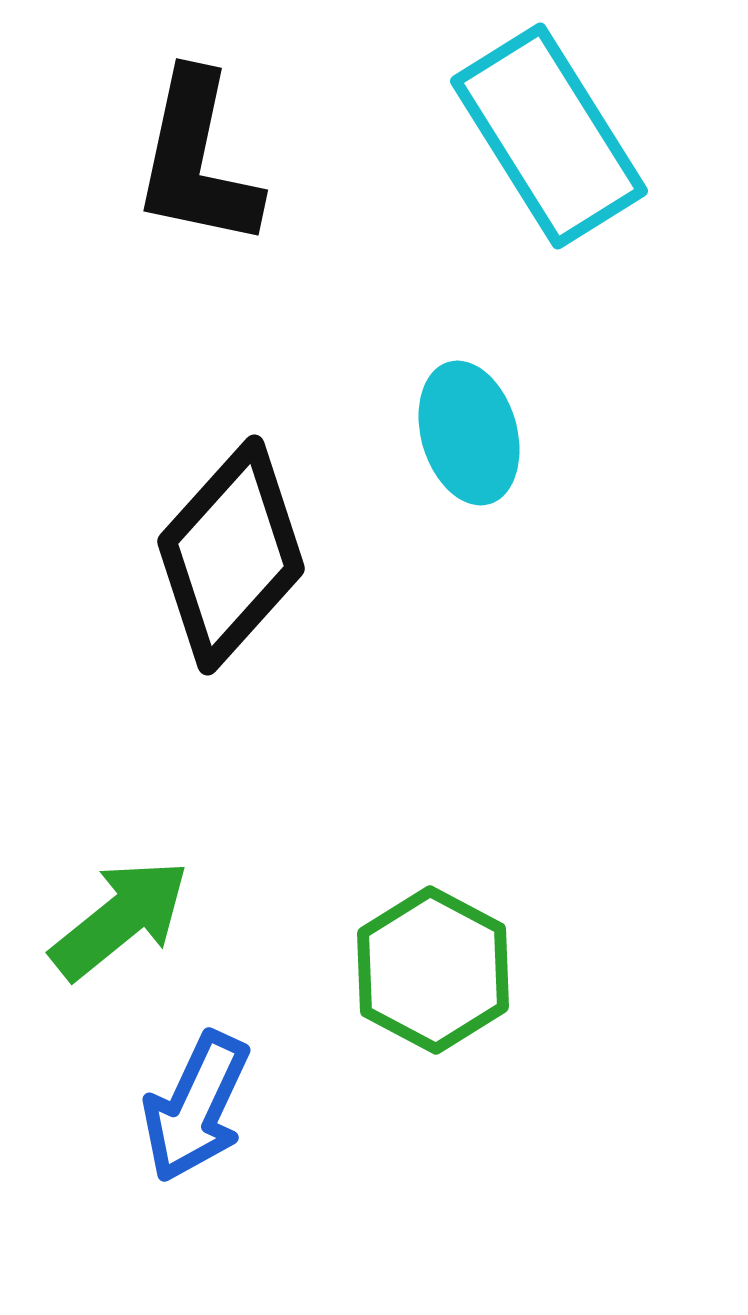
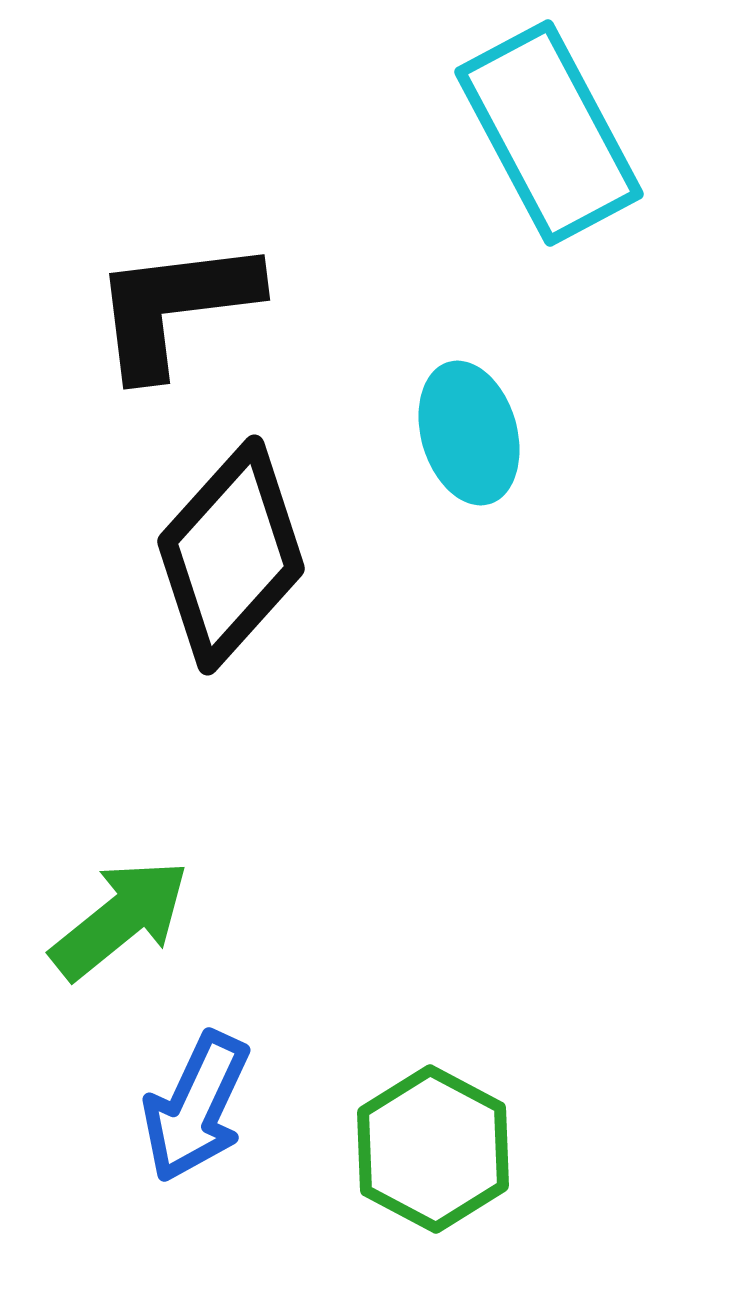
cyan rectangle: moved 3 px up; rotated 4 degrees clockwise
black L-shape: moved 22 px left, 147 px down; rotated 71 degrees clockwise
green hexagon: moved 179 px down
